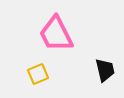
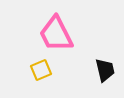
yellow square: moved 3 px right, 4 px up
